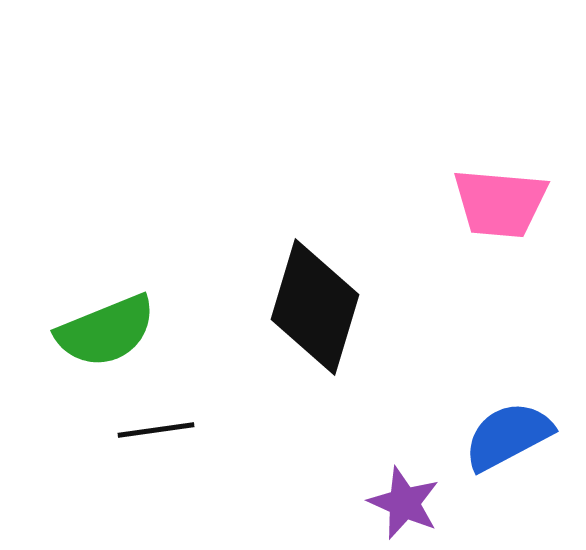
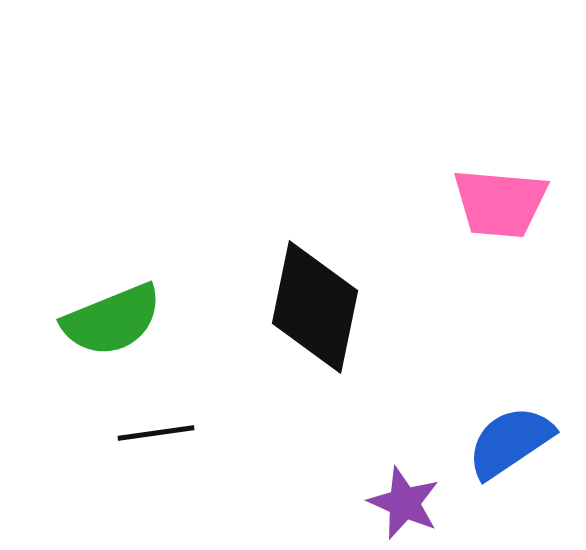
black diamond: rotated 5 degrees counterclockwise
green semicircle: moved 6 px right, 11 px up
black line: moved 3 px down
blue semicircle: moved 2 px right, 6 px down; rotated 6 degrees counterclockwise
